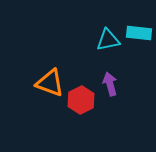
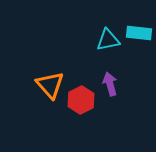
orange triangle: moved 2 px down; rotated 28 degrees clockwise
